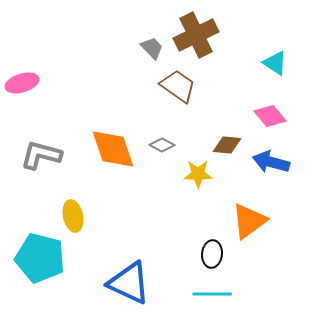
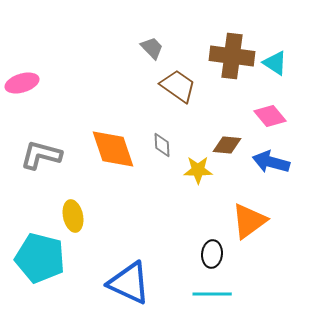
brown cross: moved 36 px right, 21 px down; rotated 33 degrees clockwise
gray diamond: rotated 60 degrees clockwise
yellow star: moved 4 px up
